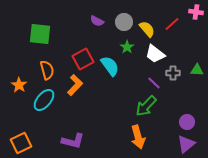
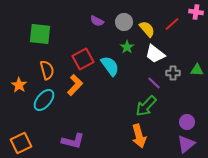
orange arrow: moved 1 px right, 1 px up
